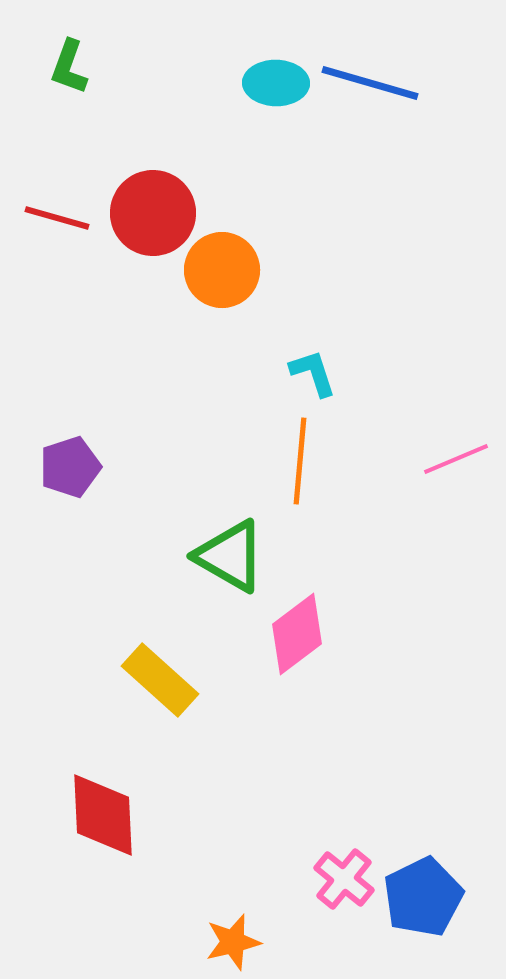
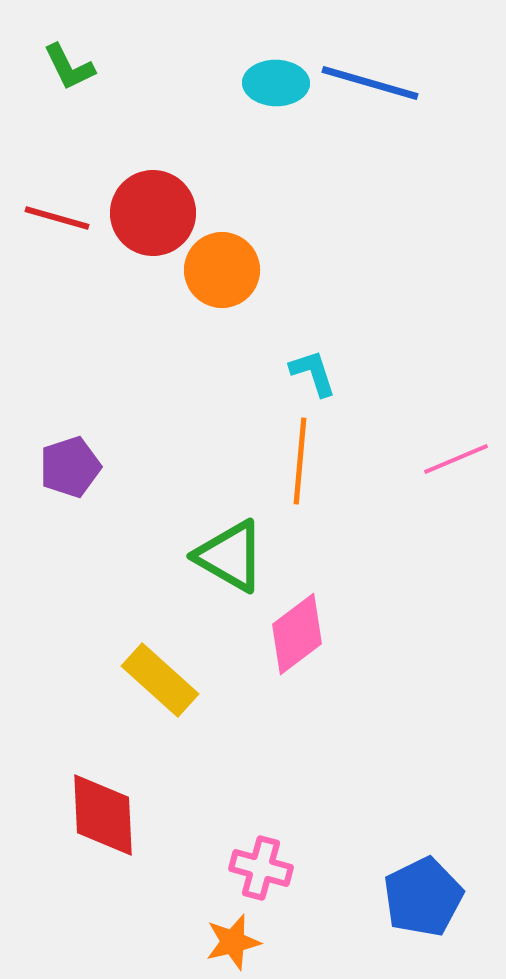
green L-shape: rotated 46 degrees counterclockwise
pink cross: moved 83 px left, 11 px up; rotated 24 degrees counterclockwise
